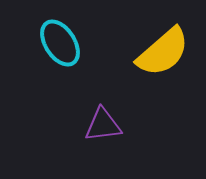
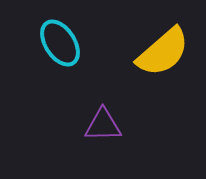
purple triangle: rotated 6 degrees clockwise
